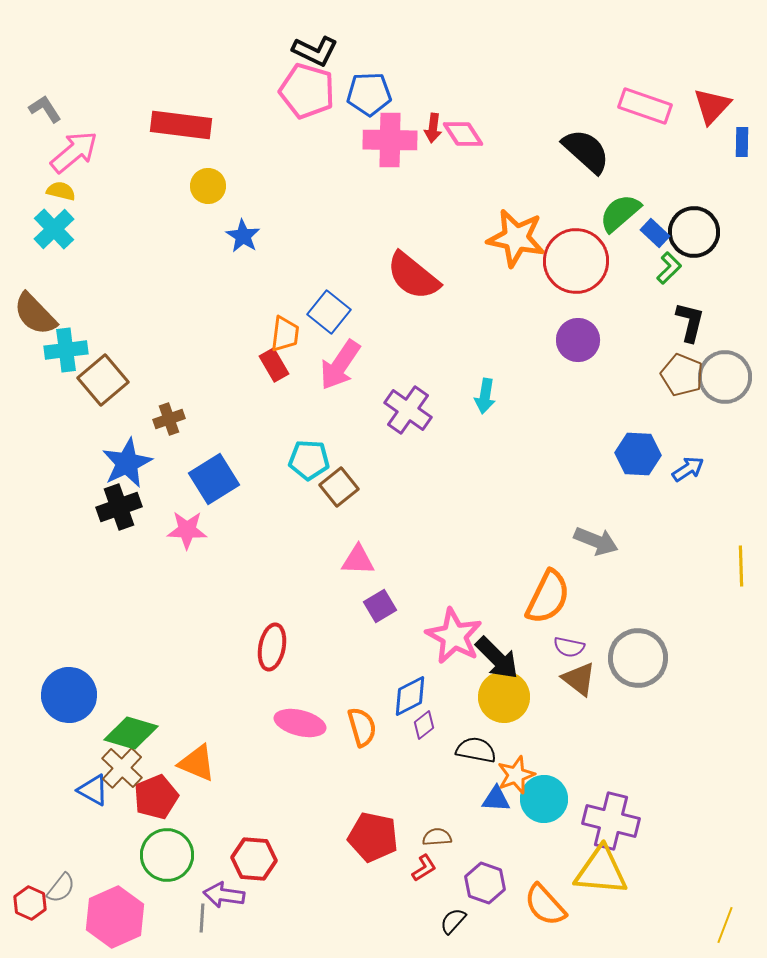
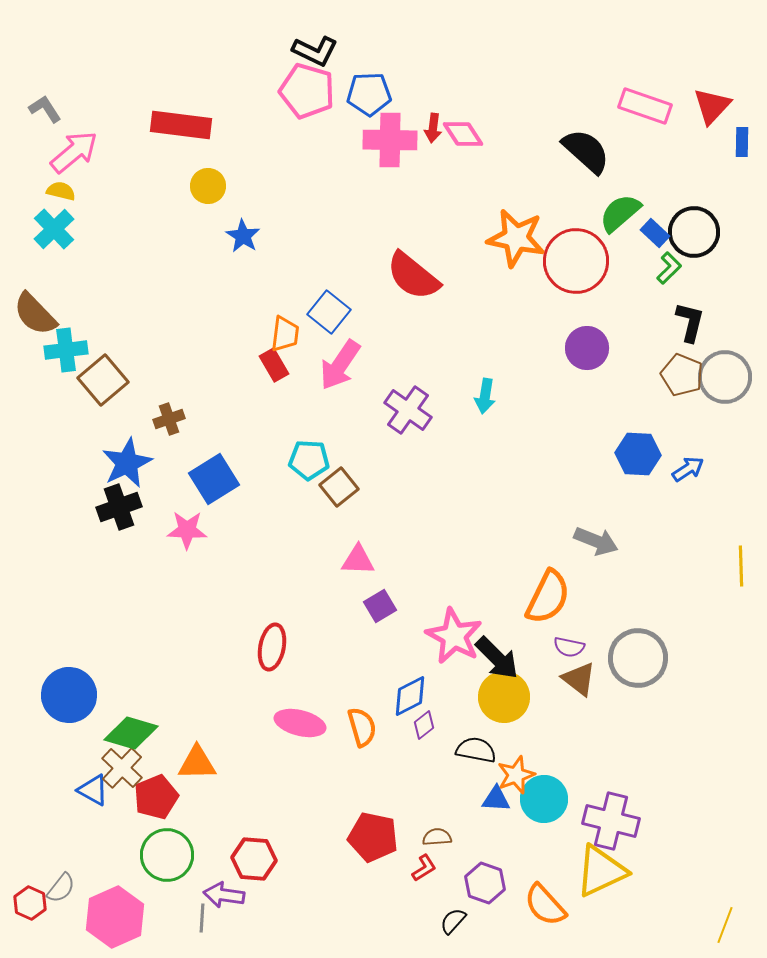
purple circle at (578, 340): moved 9 px right, 8 px down
orange triangle at (197, 763): rotated 24 degrees counterclockwise
yellow triangle at (601, 871): rotated 30 degrees counterclockwise
